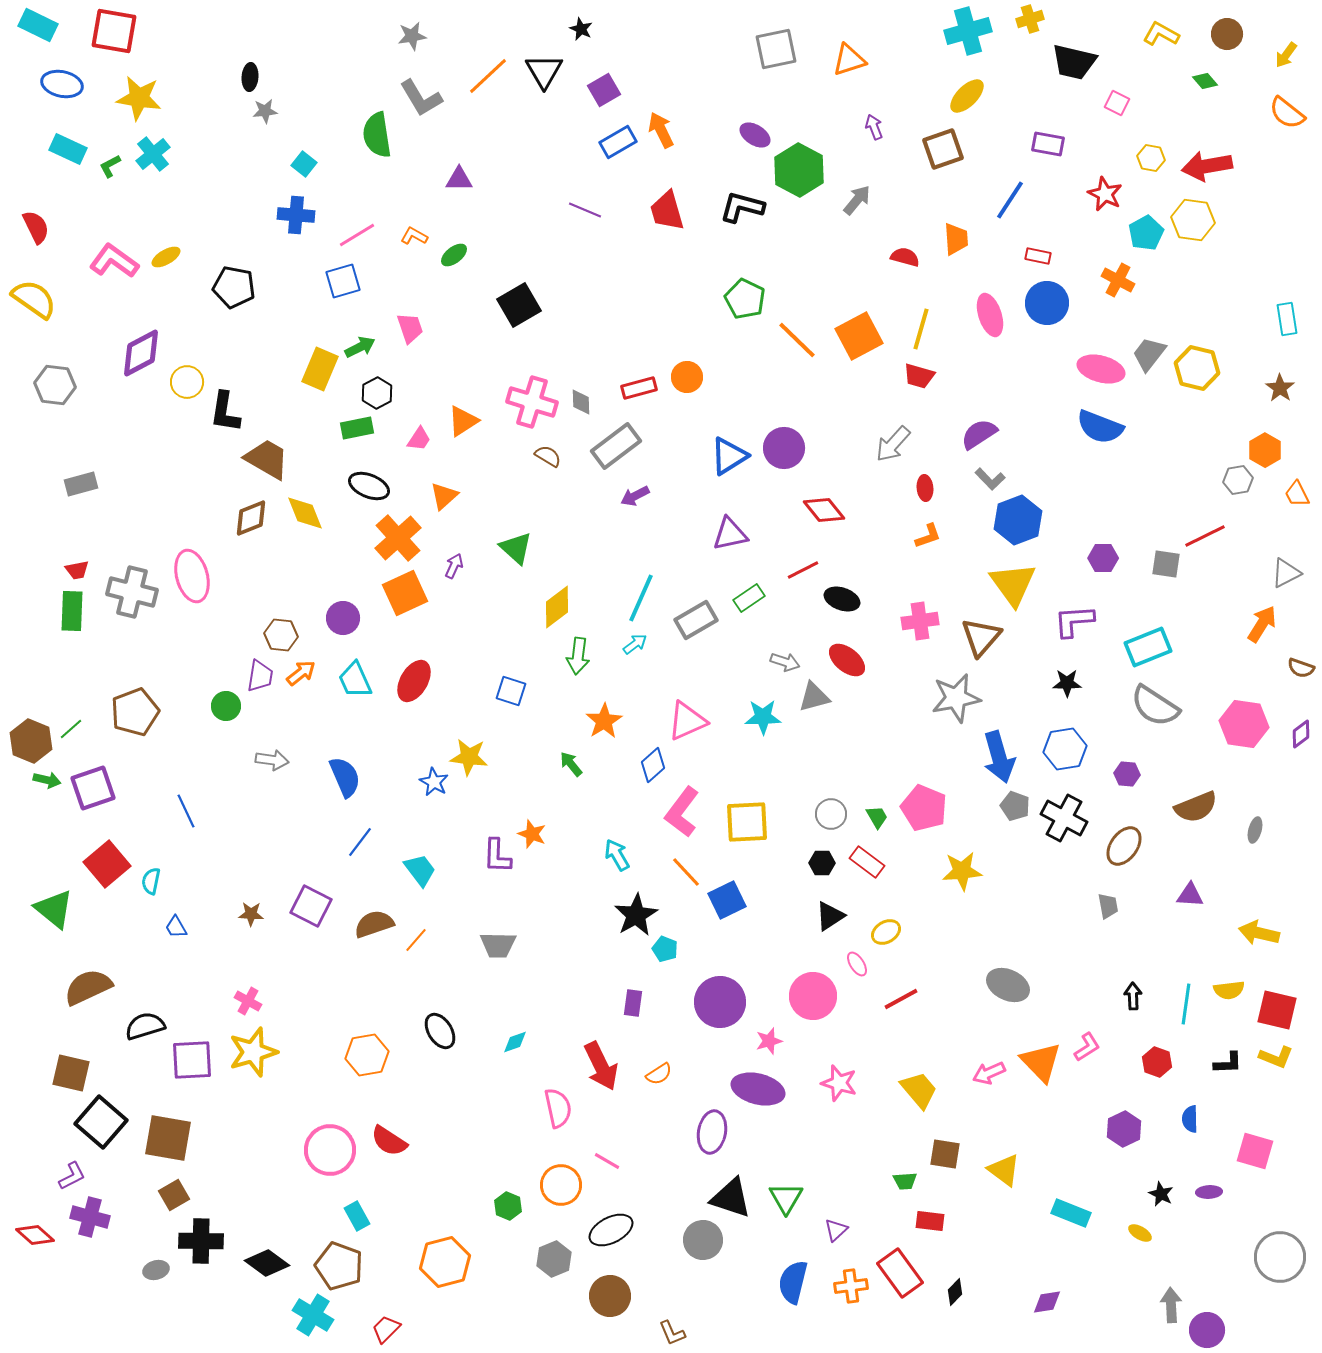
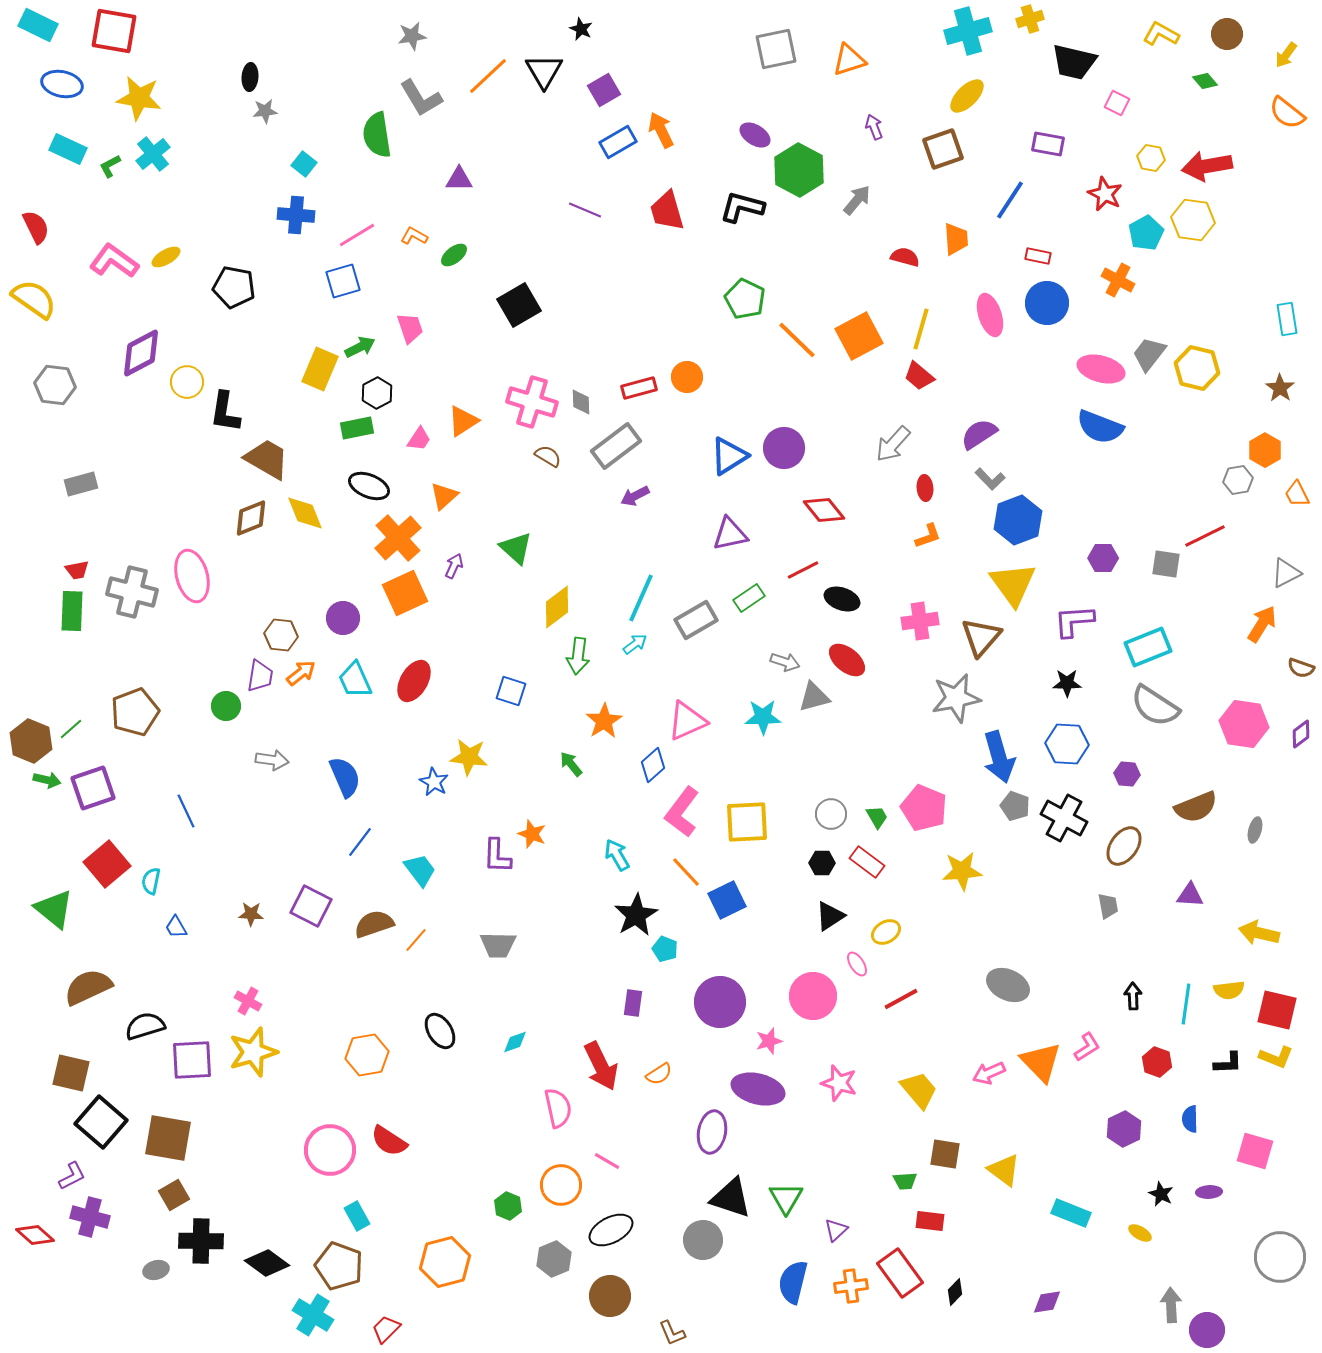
red trapezoid at (919, 376): rotated 24 degrees clockwise
blue hexagon at (1065, 749): moved 2 px right, 5 px up; rotated 12 degrees clockwise
